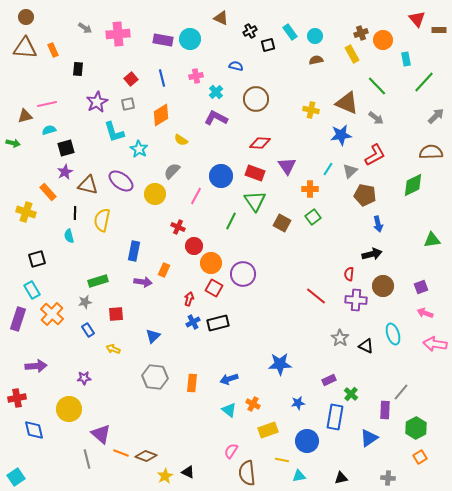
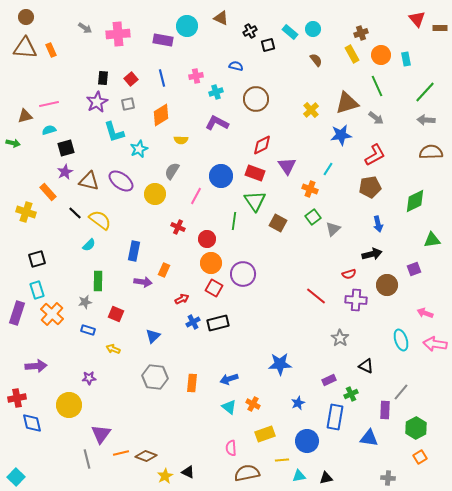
brown rectangle at (439, 30): moved 1 px right, 2 px up
cyan rectangle at (290, 32): rotated 14 degrees counterclockwise
cyan circle at (315, 36): moved 2 px left, 7 px up
cyan circle at (190, 39): moved 3 px left, 13 px up
orange circle at (383, 40): moved 2 px left, 15 px down
orange rectangle at (53, 50): moved 2 px left
brown semicircle at (316, 60): rotated 64 degrees clockwise
black rectangle at (78, 69): moved 25 px right, 9 px down
green line at (424, 82): moved 1 px right, 10 px down
green line at (377, 86): rotated 20 degrees clockwise
cyan cross at (216, 92): rotated 24 degrees clockwise
brown triangle at (347, 103): rotated 40 degrees counterclockwise
pink line at (47, 104): moved 2 px right
yellow cross at (311, 110): rotated 35 degrees clockwise
gray arrow at (436, 116): moved 10 px left, 4 px down; rotated 132 degrees counterclockwise
purple L-shape at (216, 118): moved 1 px right, 5 px down
yellow semicircle at (181, 140): rotated 32 degrees counterclockwise
red diamond at (260, 143): moved 2 px right, 2 px down; rotated 30 degrees counterclockwise
cyan star at (139, 149): rotated 18 degrees clockwise
gray semicircle at (172, 171): rotated 12 degrees counterclockwise
gray triangle at (350, 171): moved 17 px left, 58 px down
brown triangle at (88, 185): moved 1 px right, 4 px up
green diamond at (413, 185): moved 2 px right, 16 px down
orange cross at (310, 189): rotated 21 degrees clockwise
brown pentagon at (365, 195): moved 5 px right, 8 px up; rotated 20 degrees counterclockwise
black line at (75, 213): rotated 48 degrees counterclockwise
yellow semicircle at (102, 220): moved 2 px left; rotated 115 degrees clockwise
green line at (231, 221): moved 3 px right; rotated 18 degrees counterclockwise
brown square at (282, 223): moved 4 px left
cyan semicircle at (69, 236): moved 20 px right, 9 px down; rotated 120 degrees counterclockwise
red circle at (194, 246): moved 13 px right, 7 px up
red semicircle at (349, 274): rotated 112 degrees counterclockwise
green rectangle at (98, 281): rotated 72 degrees counterclockwise
brown circle at (383, 286): moved 4 px right, 1 px up
purple square at (421, 287): moved 7 px left, 18 px up
cyan rectangle at (32, 290): moved 5 px right; rotated 12 degrees clockwise
red arrow at (189, 299): moved 7 px left; rotated 48 degrees clockwise
red square at (116, 314): rotated 28 degrees clockwise
purple rectangle at (18, 319): moved 1 px left, 6 px up
blue rectangle at (88, 330): rotated 40 degrees counterclockwise
cyan ellipse at (393, 334): moved 8 px right, 6 px down
black triangle at (366, 346): moved 20 px down
purple star at (84, 378): moved 5 px right
green cross at (351, 394): rotated 24 degrees clockwise
blue star at (298, 403): rotated 16 degrees counterclockwise
yellow circle at (69, 409): moved 4 px up
cyan triangle at (229, 410): moved 3 px up
blue diamond at (34, 430): moved 2 px left, 7 px up
yellow rectangle at (268, 430): moved 3 px left, 4 px down
purple triangle at (101, 434): rotated 25 degrees clockwise
blue triangle at (369, 438): rotated 42 degrees clockwise
pink semicircle at (231, 451): moved 3 px up; rotated 35 degrees counterclockwise
orange line at (121, 453): rotated 35 degrees counterclockwise
yellow line at (282, 460): rotated 16 degrees counterclockwise
brown semicircle at (247, 473): rotated 85 degrees clockwise
cyan square at (16, 477): rotated 12 degrees counterclockwise
black triangle at (341, 478): moved 15 px left
